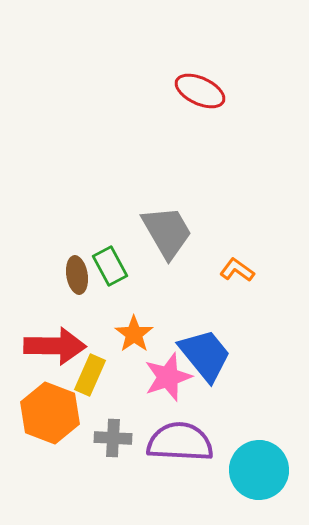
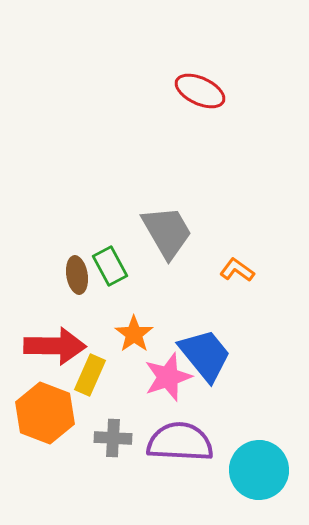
orange hexagon: moved 5 px left
